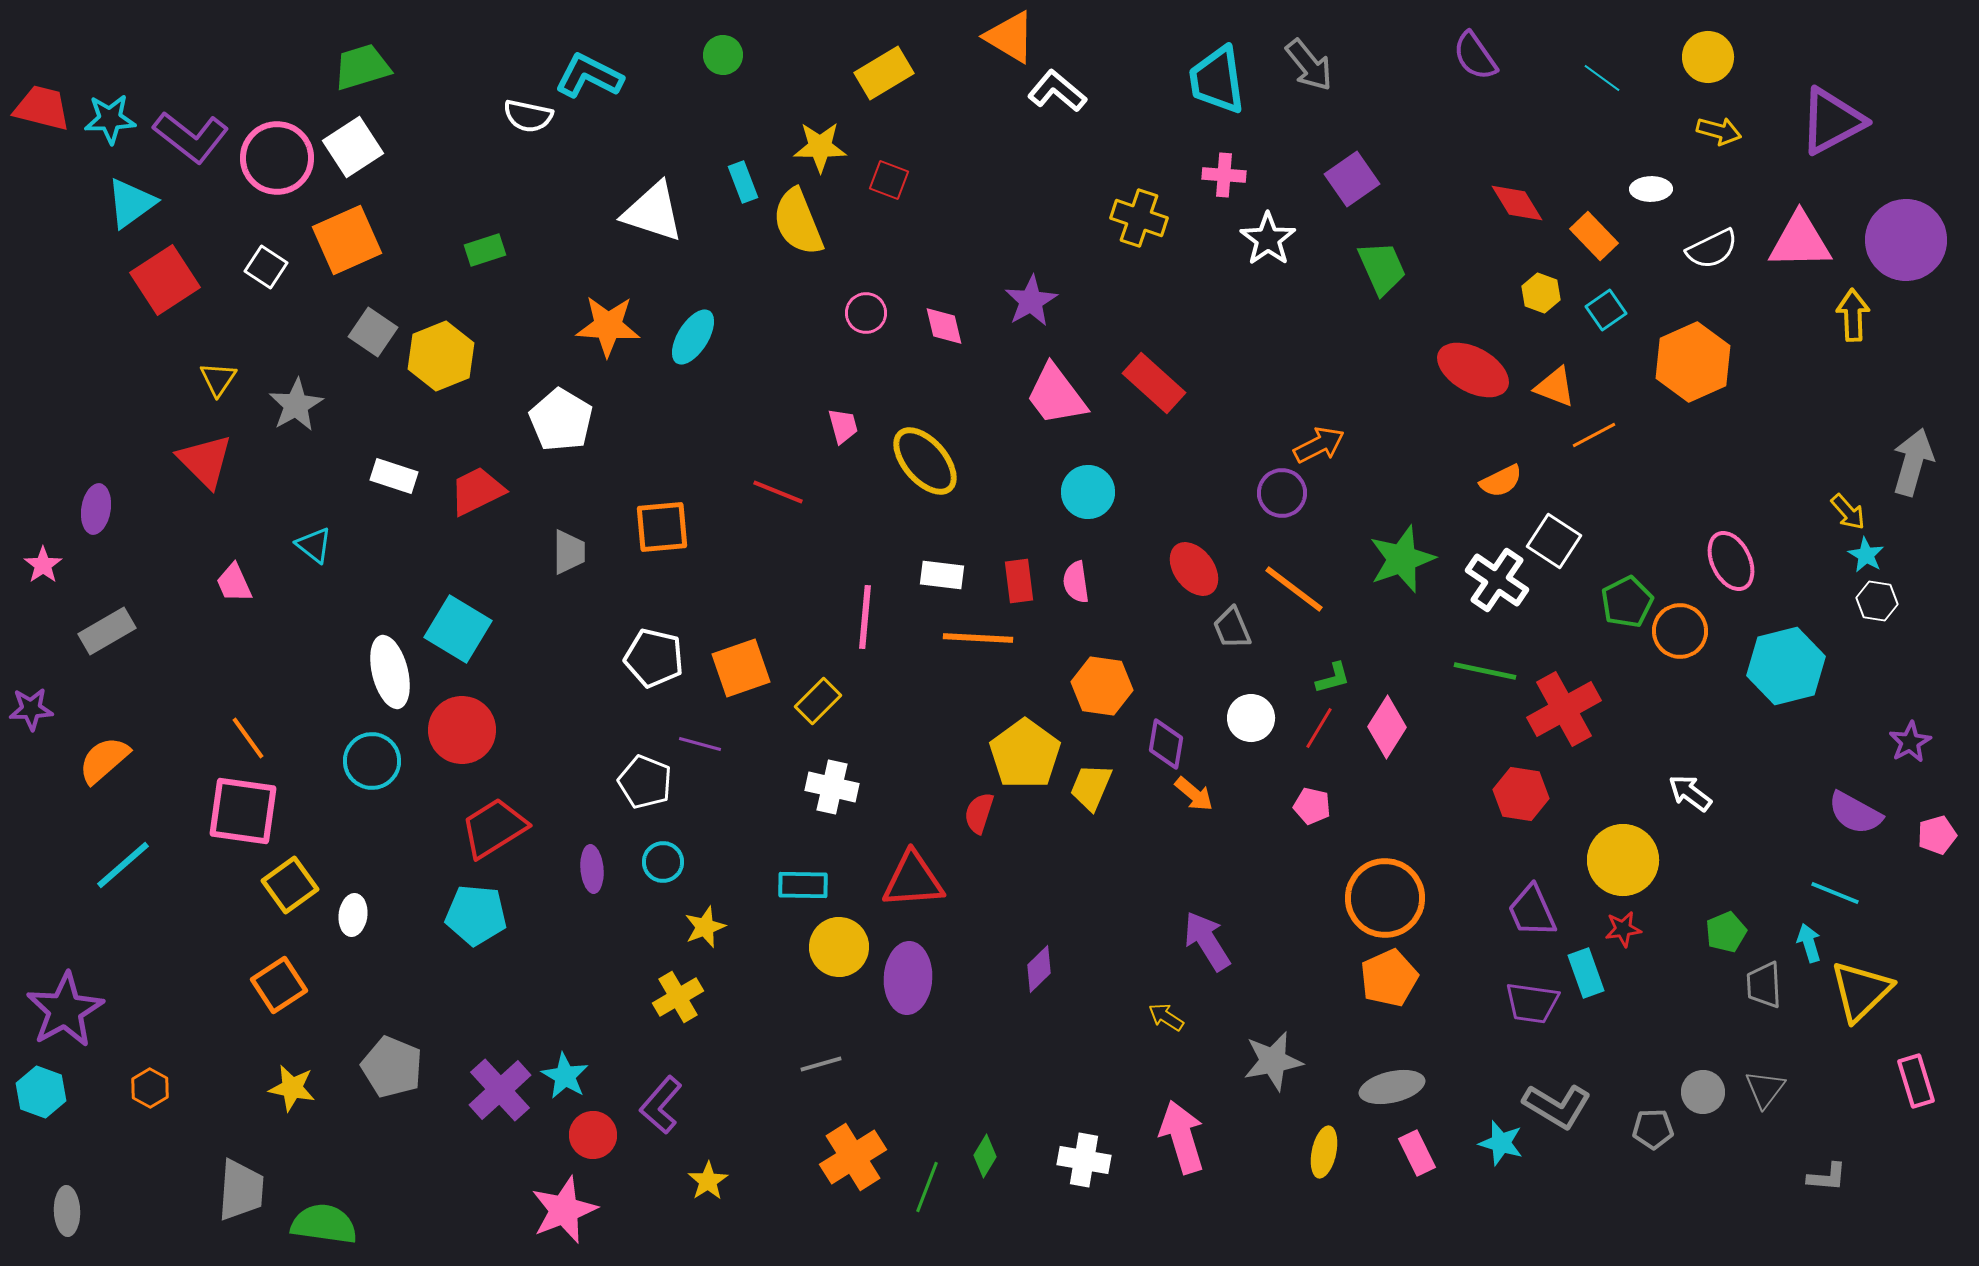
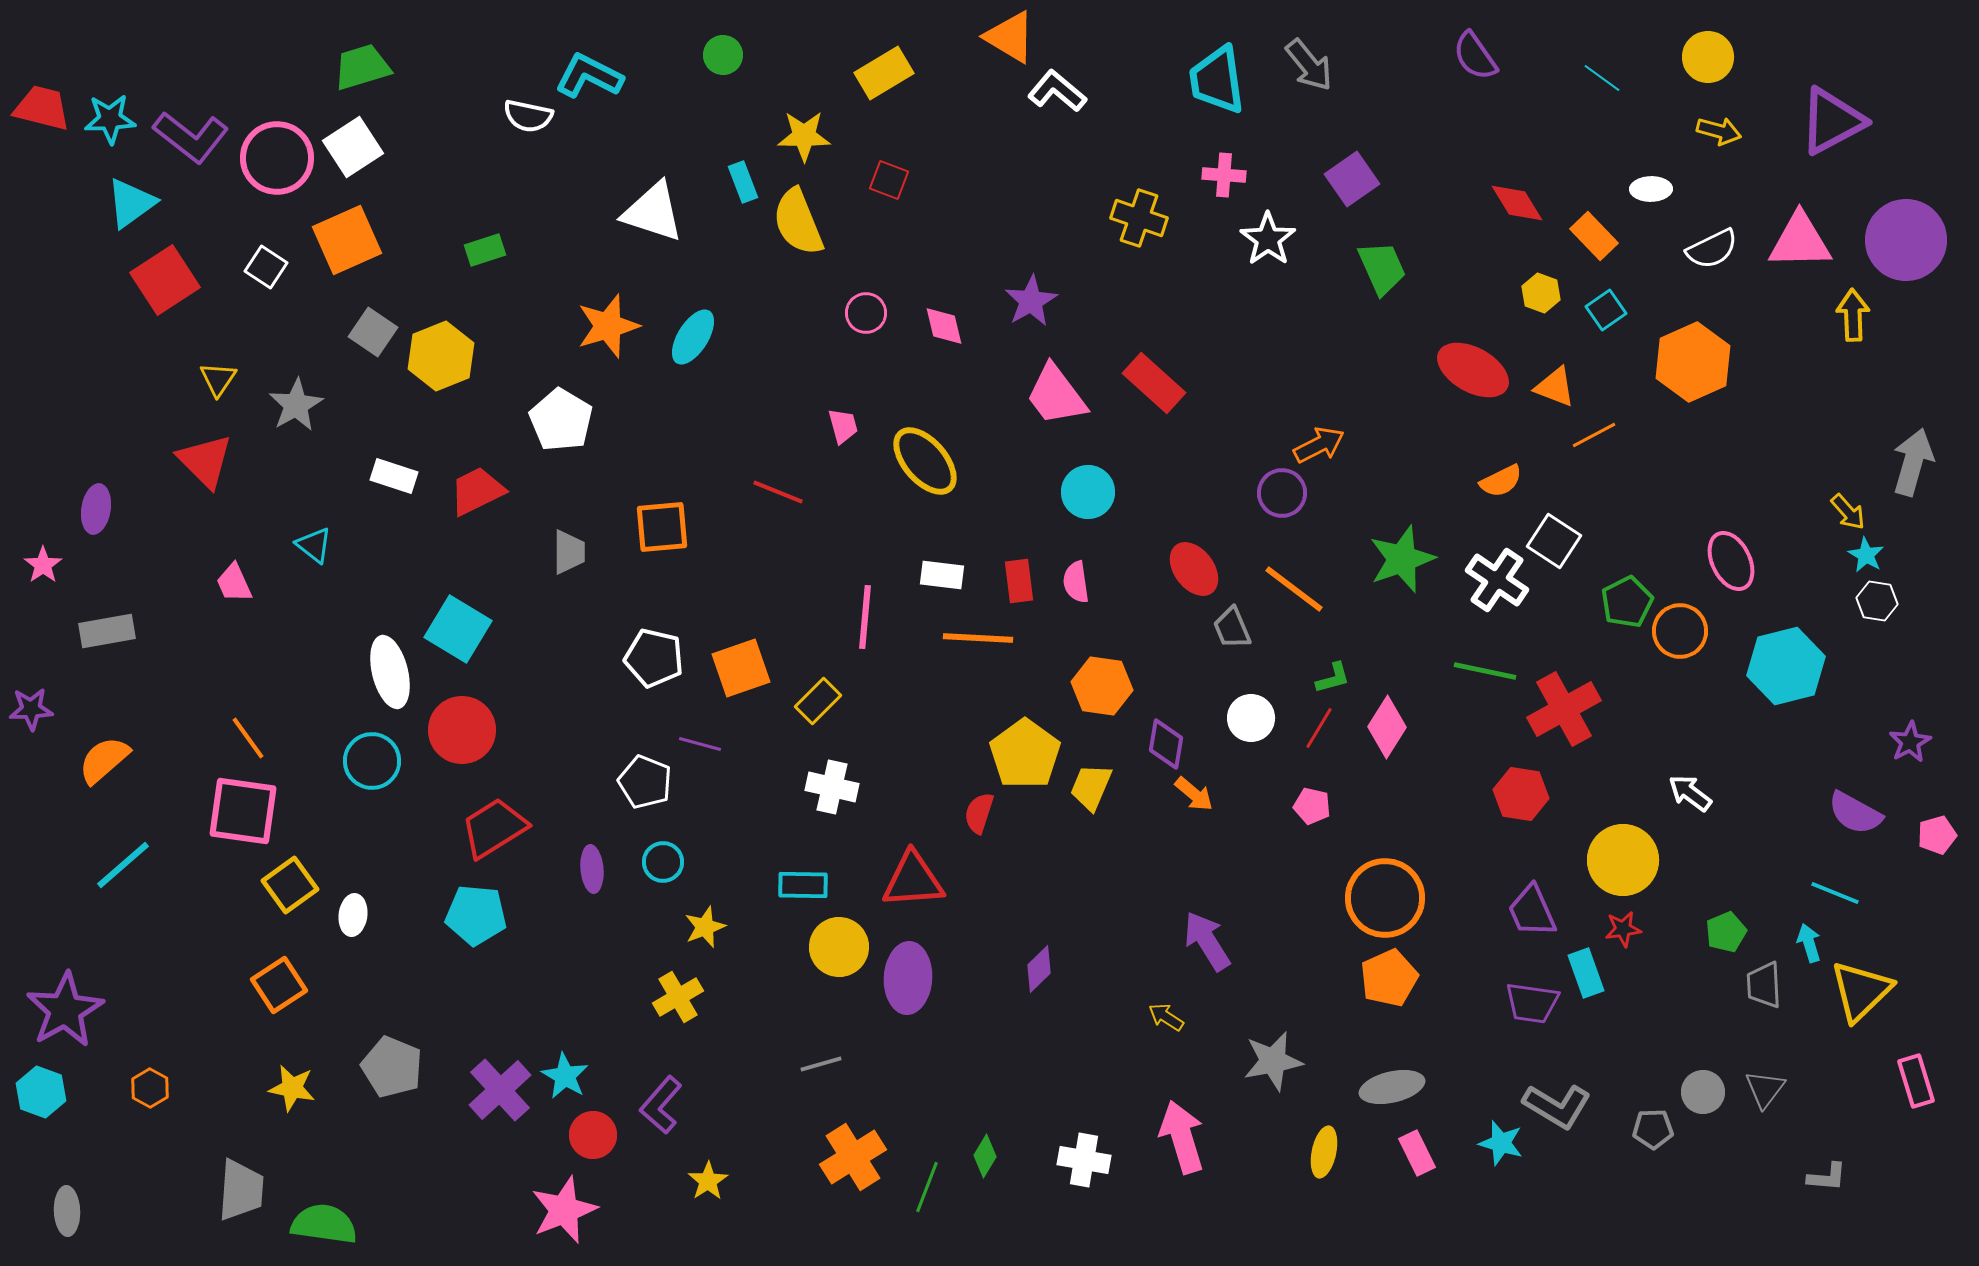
yellow star at (820, 147): moved 16 px left, 11 px up
orange star at (608, 326): rotated 20 degrees counterclockwise
gray rectangle at (107, 631): rotated 20 degrees clockwise
